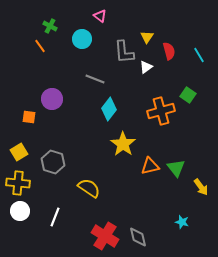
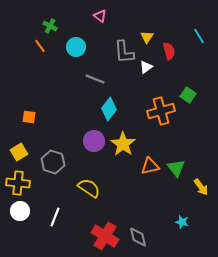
cyan circle: moved 6 px left, 8 px down
cyan line: moved 19 px up
purple circle: moved 42 px right, 42 px down
